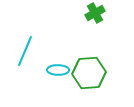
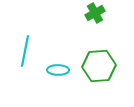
cyan line: rotated 12 degrees counterclockwise
green hexagon: moved 10 px right, 7 px up
